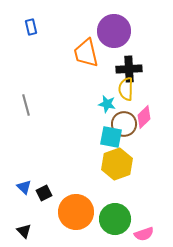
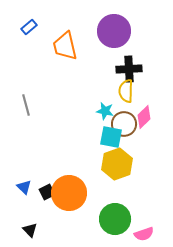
blue rectangle: moved 2 px left; rotated 63 degrees clockwise
orange trapezoid: moved 21 px left, 7 px up
yellow semicircle: moved 2 px down
cyan star: moved 2 px left, 7 px down
black square: moved 3 px right, 1 px up
orange circle: moved 7 px left, 19 px up
black triangle: moved 6 px right, 1 px up
